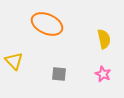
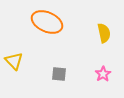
orange ellipse: moved 2 px up
yellow semicircle: moved 6 px up
pink star: rotated 14 degrees clockwise
